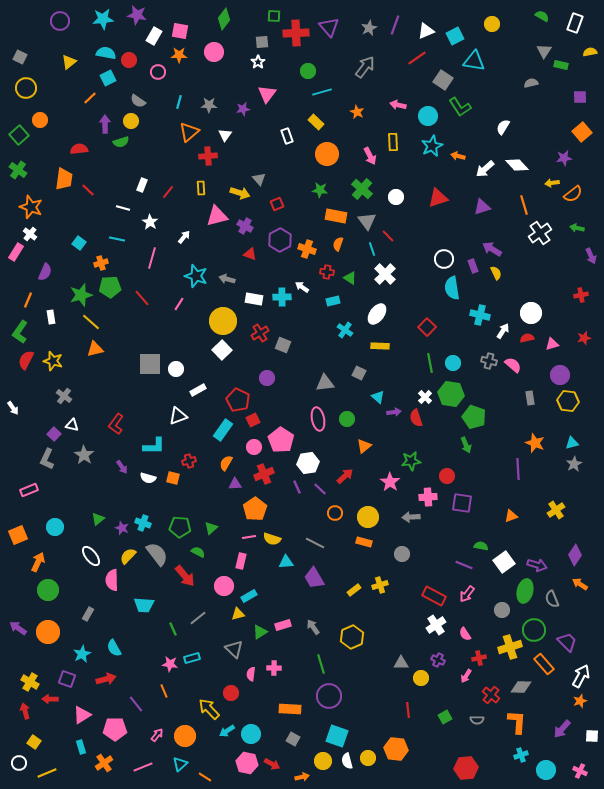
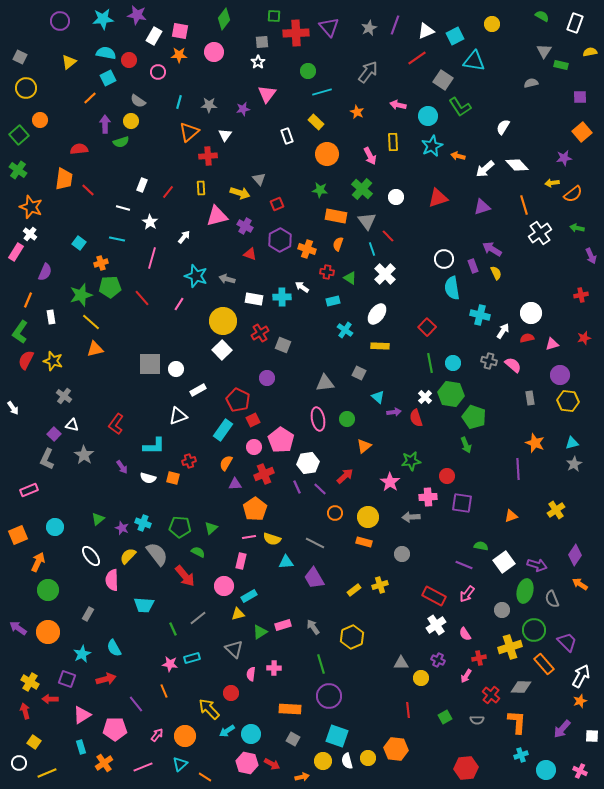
gray arrow at (365, 67): moved 3 px right, 5 px down
